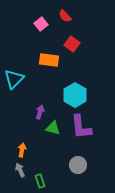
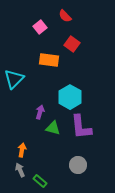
pink square: moved 1 px left, 3 px down
cyan hexagon: moved 5 px left, 2 px down
green rectangle: rotated 32 degrees counterclockwise
